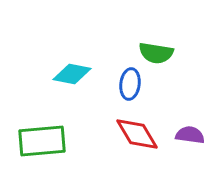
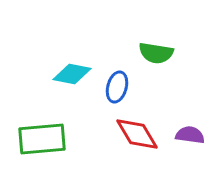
blue ellipse: moved 13 px left, 3 px down; rotated 8 degrees clockwise
green rectangle: moved 2 px up
